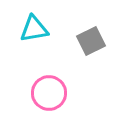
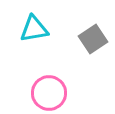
gray square: moved 2 px right, 2 px up; rotated 8 degrees counterclockwise
